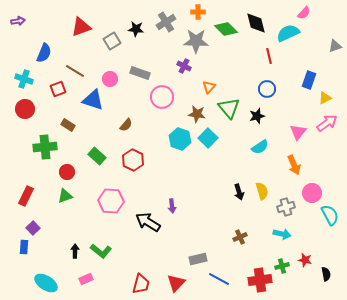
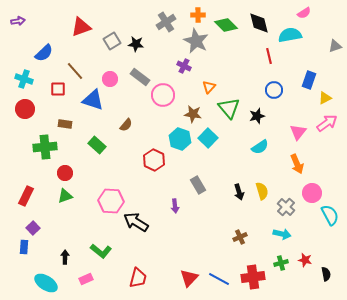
orange cross at (198, 12): moved 3 px down
pink semicircle at (304, 13): rotated 16 degrees clockwise
black diamond at (256, 23): moved 3 px right
black star at (136, 29): moved 15 px down
green diamond at (226, 29): moved 4 px up
cyan semicircle at (288, 33): moved 2 px right, 2 px down; rotated 15 degrees clockwise
gray star at (196, 41): rotated 25 degrees clockwise
blue semicircle at (44, 53): rotated 24 degrees clockwise
brown line at (75, 71): rotated 18 degrees clockwise
gray rectangle at (140, 73): moved 4 px down; rotated 18 degrees clockwise
red square at (58, 89): rotated 21 degrees clockwise
blue circle at (267, 89): moved 7 px right, 1 px down
pink circle at (162, 97): moved 1 px right, 2 px up
brown star at (197, 114): moved 4 px left
brown rectangle at (68, 125): moved 3 px left, 1 px up; rotated 24 degrees counterclockwise
green rectangle at (97, 156): moved 11 px up
red hexagon at (133, 160): moved 21 px right
orange arrow at (294, 165): moved 3 px right, 1 px up
red circle at (67, 172): moved 2 px left, 1 px down
purple arrow at (172, 206): moved 3 px right
gray cross at (286, 207): rotated 30 degrees counterclockwise
black arrow at (148, 222): moved 12 px left
black arrow at (75, 251): moved 10 px left, 6 px down
gray rectangle at (198, 259): moved 74 px up; rotated 72 degrees clockwise
green cross at (282, 266): moved 1 px left, 3 px up
red cross at (260, 280): moved 7 px left, 3 px up
red triangle at (176, 283): moved 13 px right, 5 px up
red trapezoid at (141, 284): moved 3 px left, 6 px up
